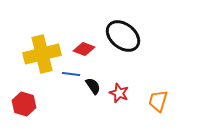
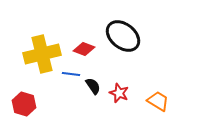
orange trapezoid: rotated 105 degrees clockwise
